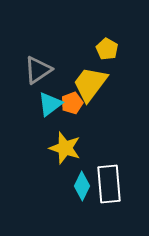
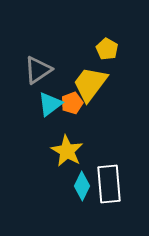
yellow star: moved 2 px right, 3 px down; rotated 12 degrees clockwise
